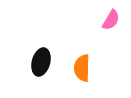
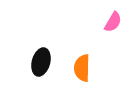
pink semicircle: moved 2 px right, 2 px down
